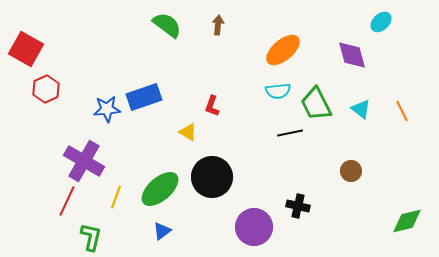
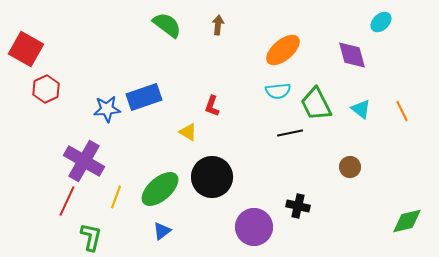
brown circle: moved 1 px left, 4 px up
